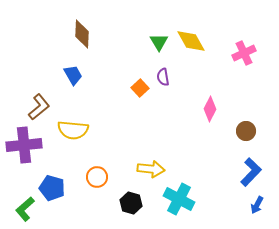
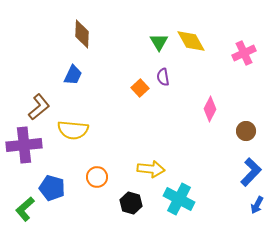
blue trapezoid: rotated 55 degrees clockwise
